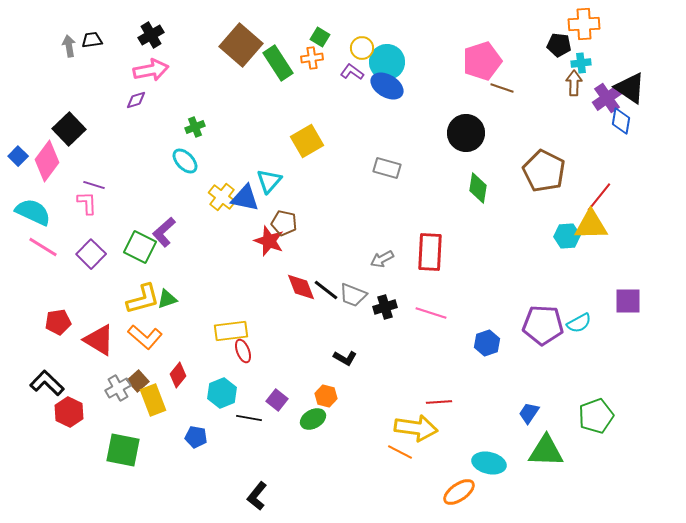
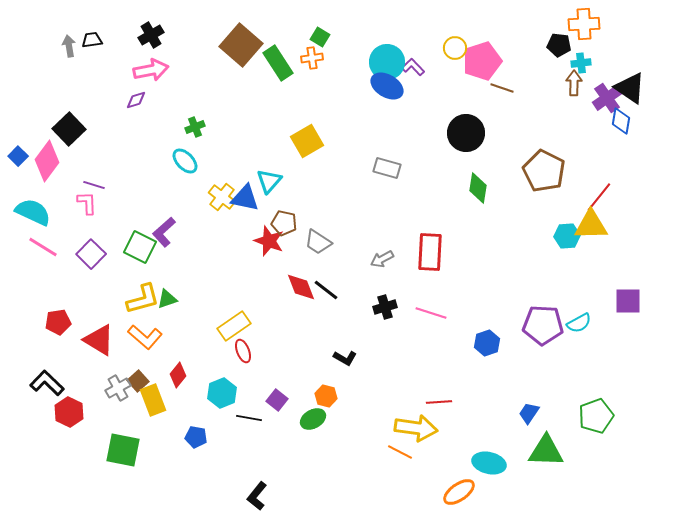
yellow circle at (362, 48): moved 93 px right
purple L-shape at (352, 72): moved 61 px right, 5 px up; rotated 10 degrees clockwise
gray trapezoid at (353, 295): moved 35 px left, 53 px up; rotated 12 degrees clockwise
yellow rectangle at (231, 331): moved 3 px right, 5 px up; rotated 28 degrees counterclockwise
